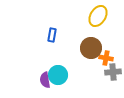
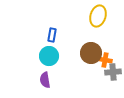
yellow ellipse: rotated 15 degrees counterclockwise
brown circle: moved 5 px down
orange cross: moved 1 px left, 2 px down
cyan circle: moved 9 px left, 19 px up
